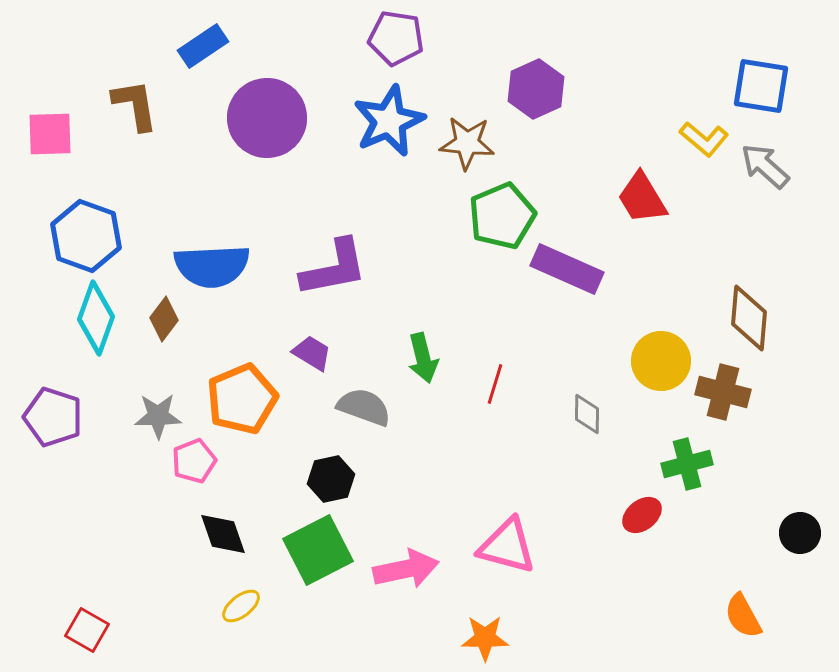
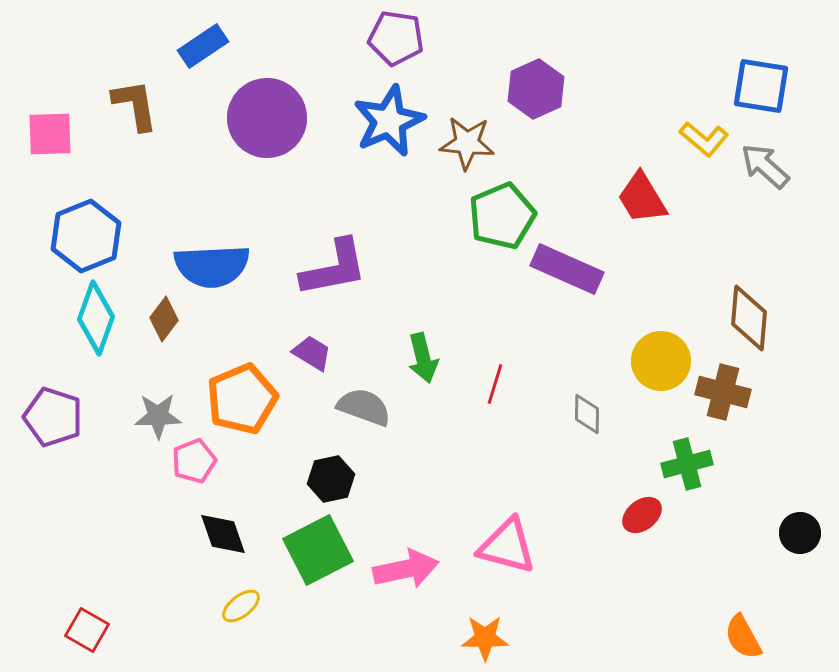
blue hexagon at (86, 236): rotated 18 degrees clockwise
orange semicircle at (743, 616): moved 21 px down
